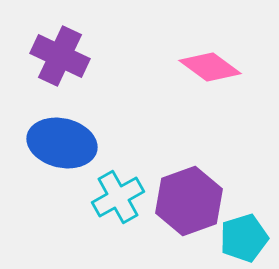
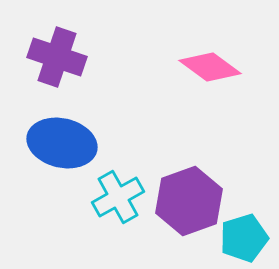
purple cross: moved 3 px left, 1 px down; rotated 6 degrees counterclockwise
